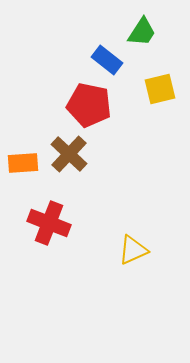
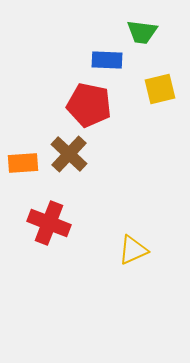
green trapezoid: rotated 64 degrees clockwise
blue rectangle: rotated 36 degrees counterclockwise
